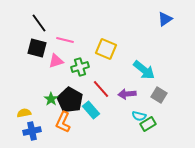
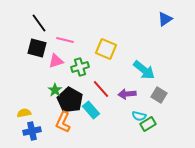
green star: moved 4 px right, 9 px up
